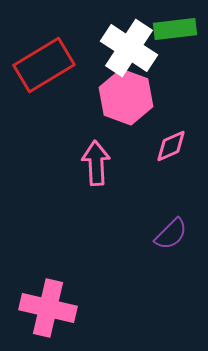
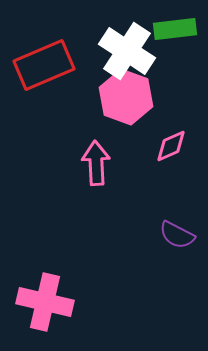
white cross: moved 2 px left, 3 px down
red rectangle: rotated 8 degrees clockwise
purple semicircle: moved 6 px right, 1 px down; rotated 72 degrees clockwise
pink cross: moved 3 px left, 6 px up
